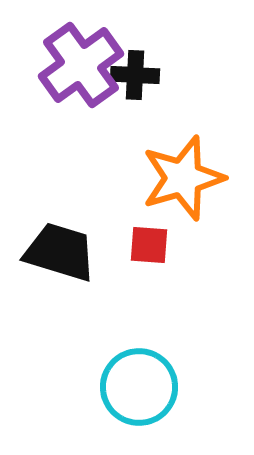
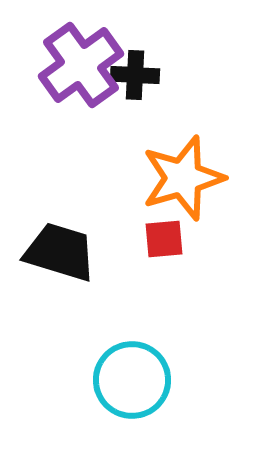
red square: moved 15 px right, 6 px up; rotated 9 degrees counterclockwise
cyan circle: moved 7 px left, 7 px up
